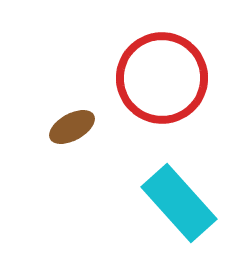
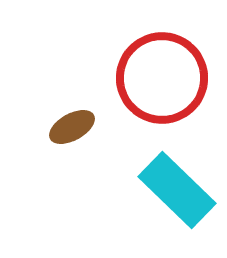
cyan rectangle: moved 2 px left, 13 px up; rotated 4 degrees counterclockwise
